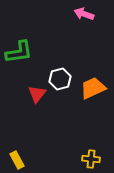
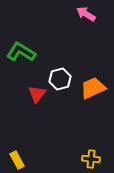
pink arrow: moved 2 px right; rotated 12 degrees clockwise
green L-shape: moved 2 px right; rotated 140 degrees counterclockwise
